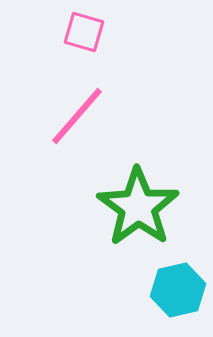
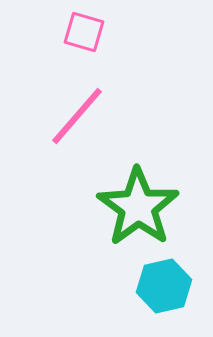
cyan hexagon: moved 14 px left, 4 px up
